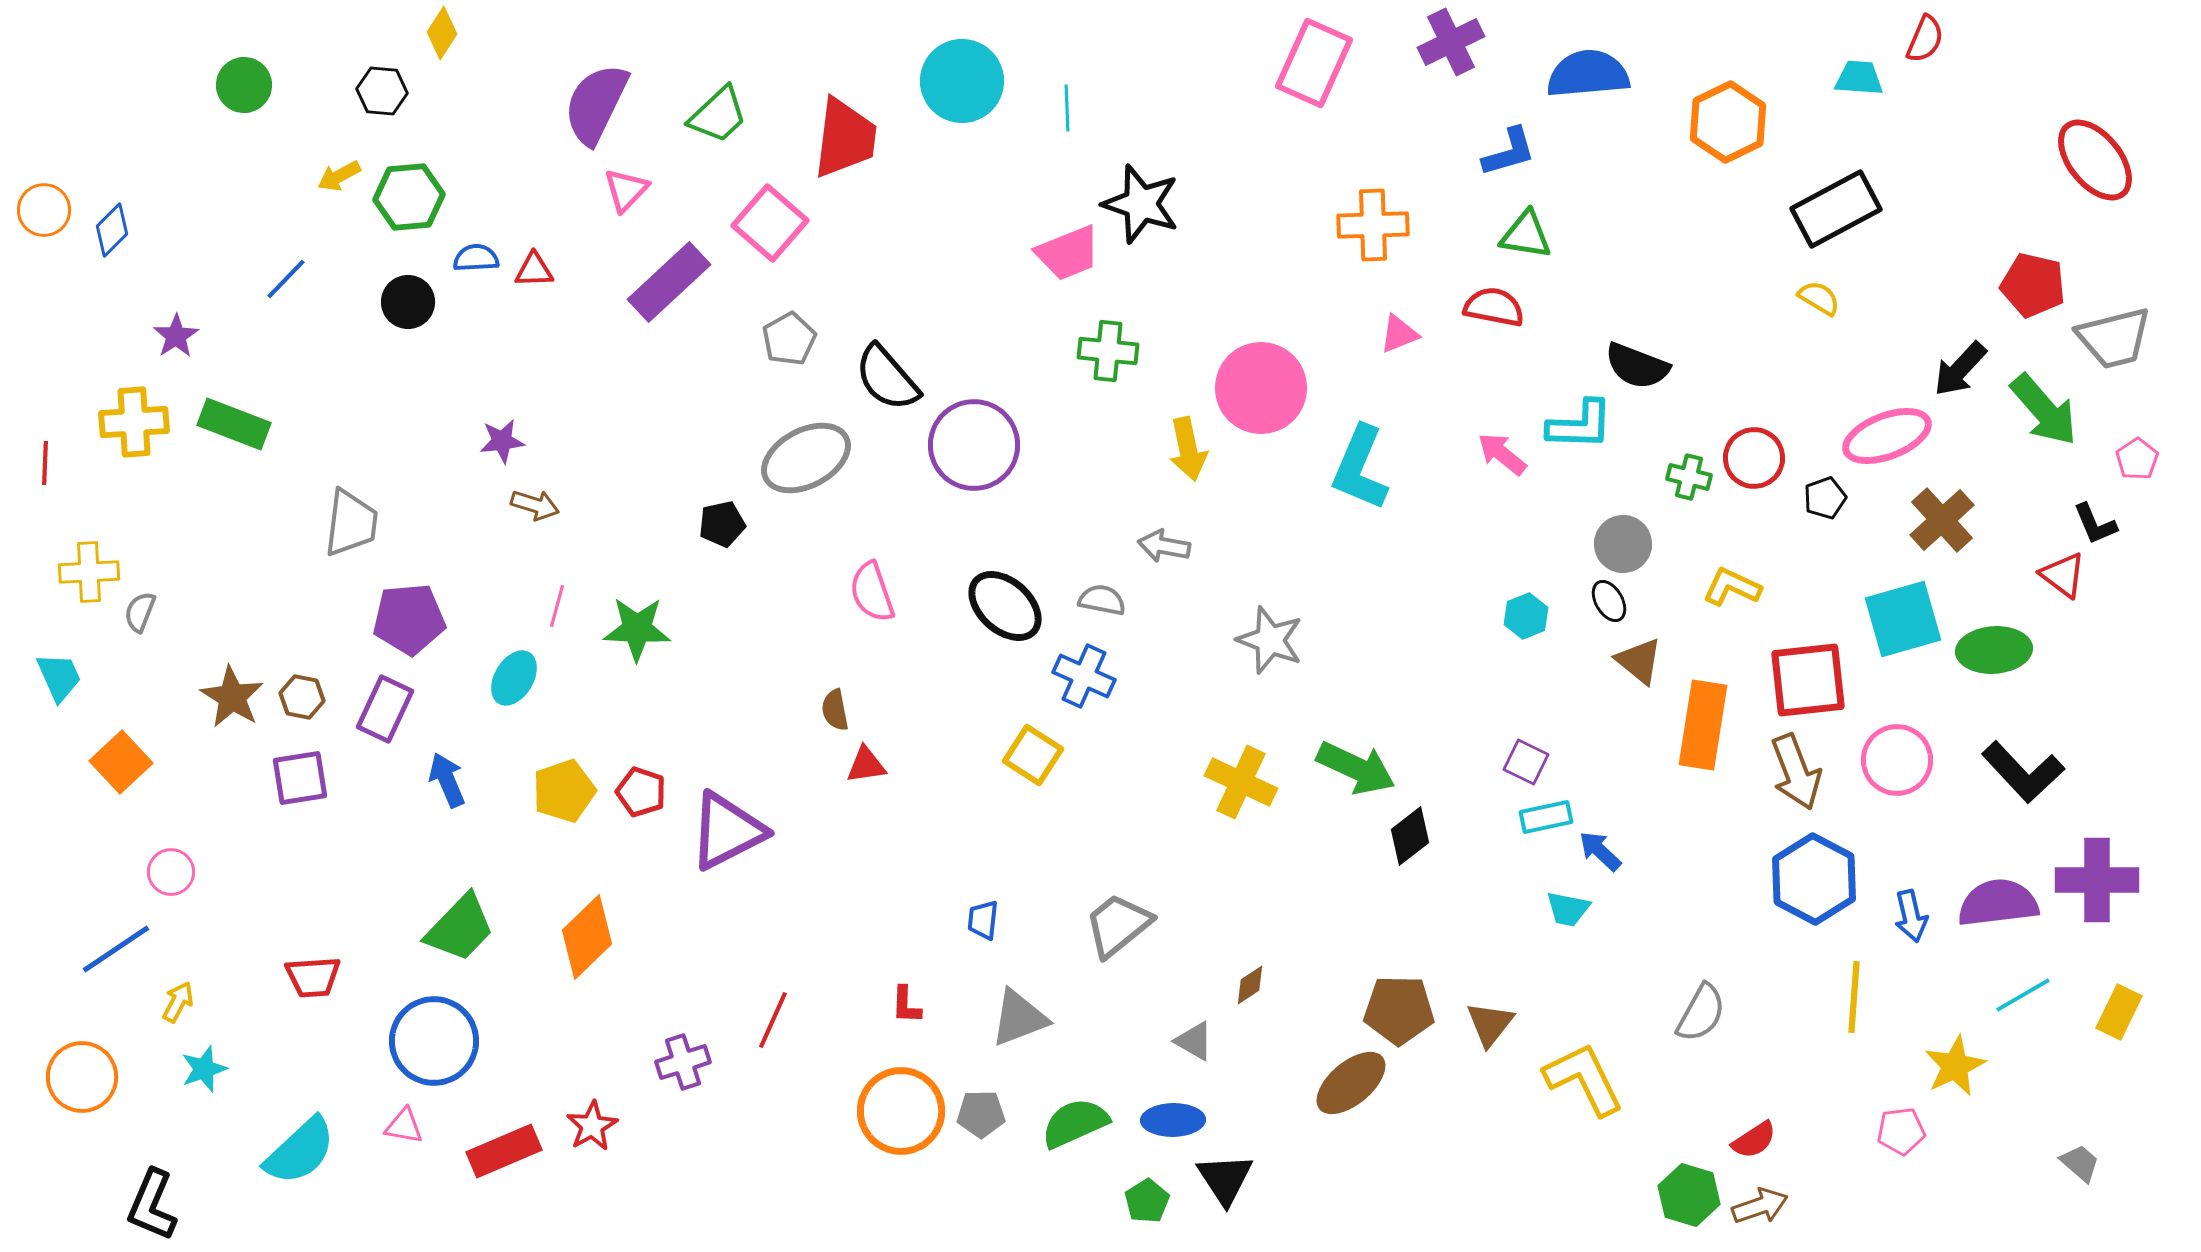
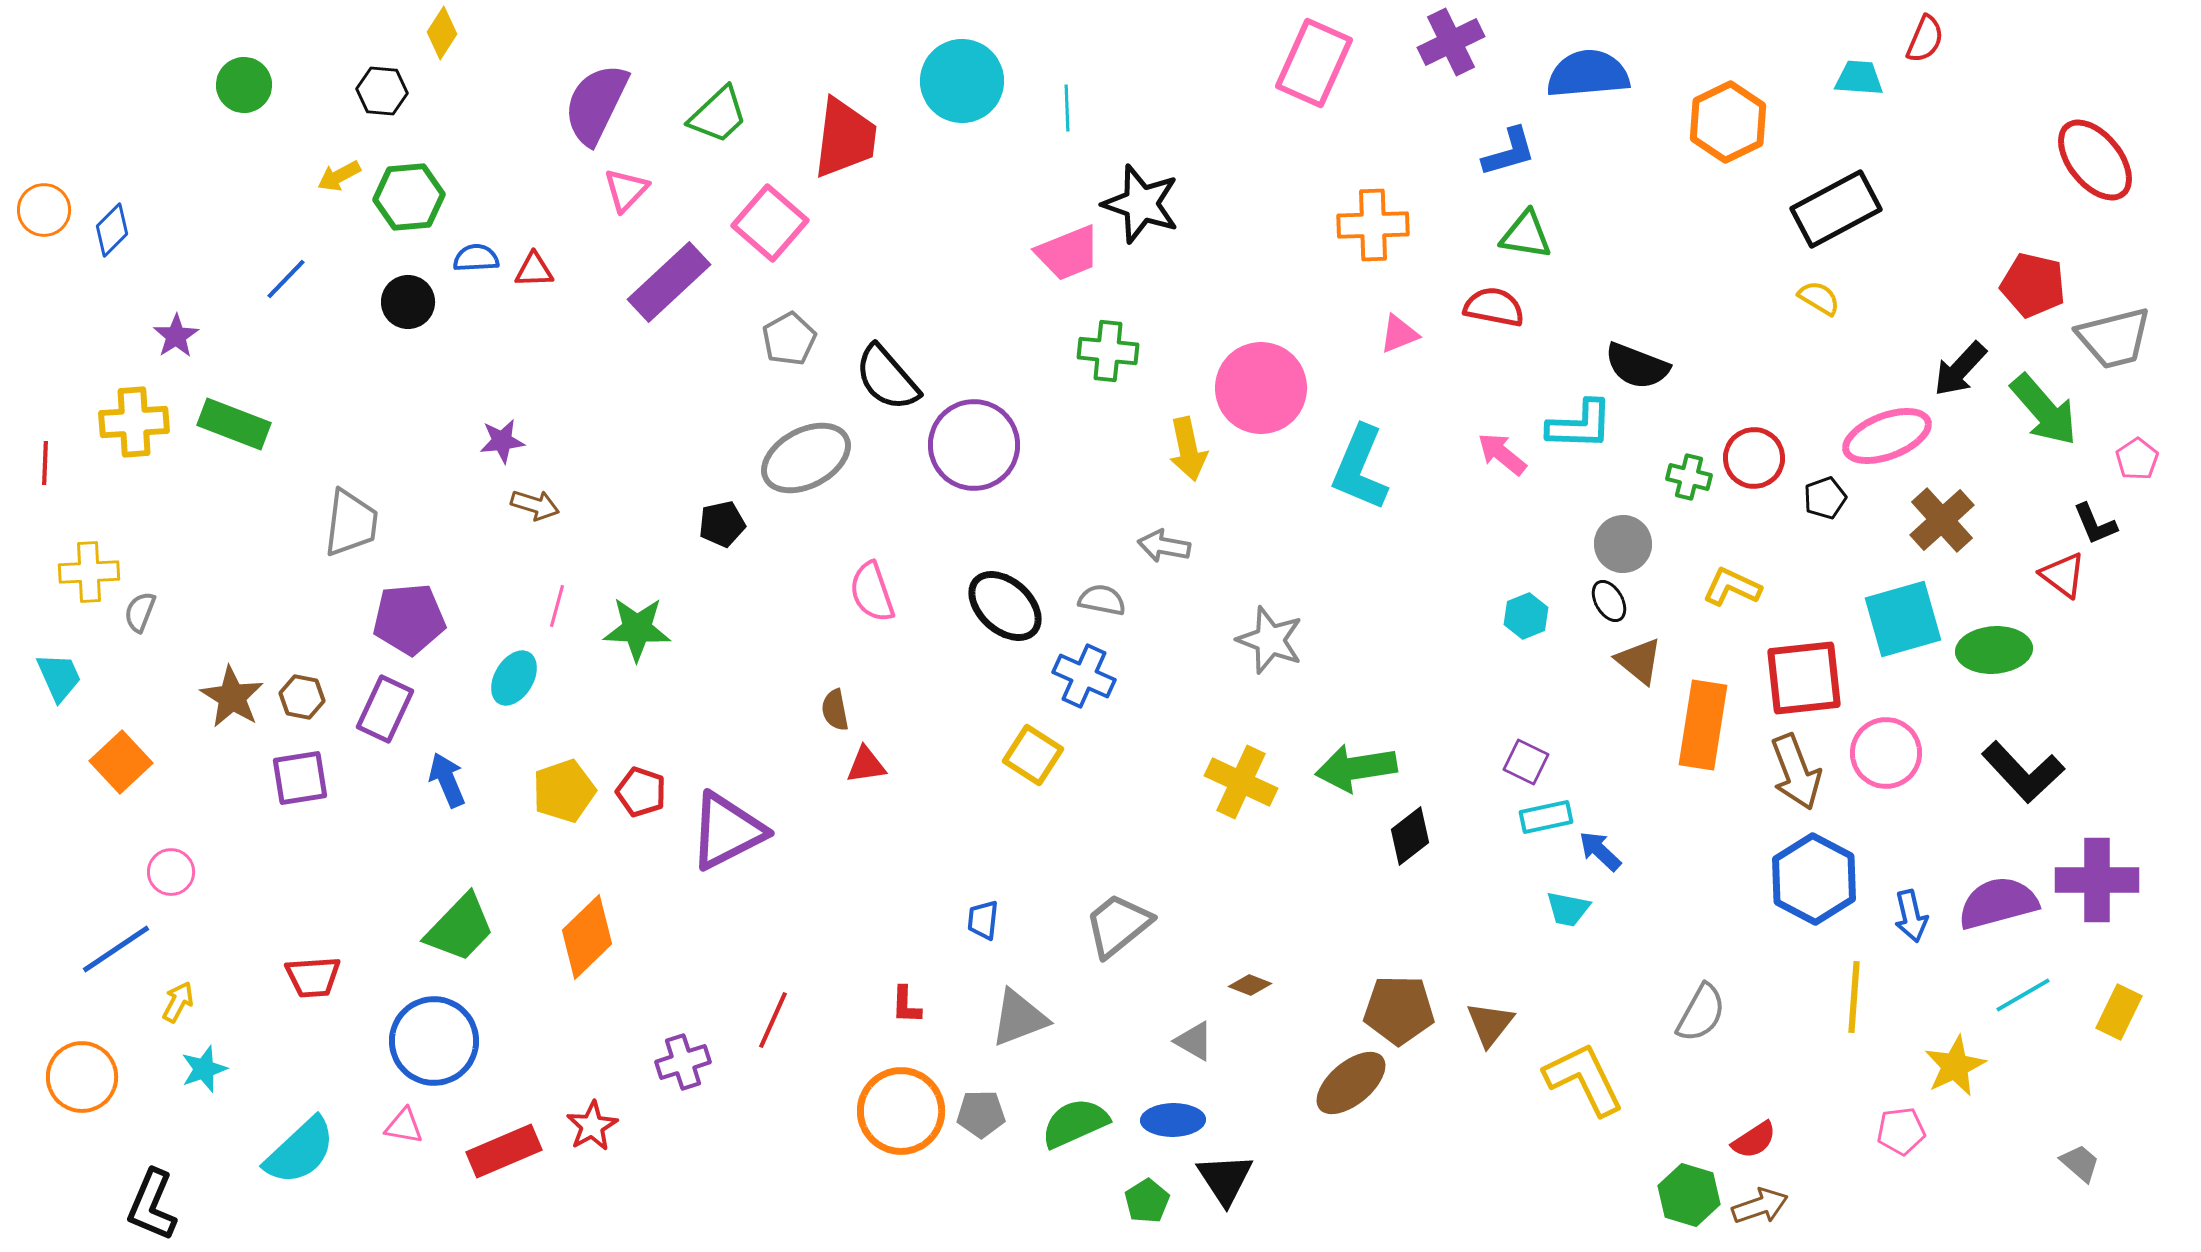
red square at (1808, 680): moved 4 px left, 2 px up
pink circle at (1897, 760): moved 11 px left, 7 px up
green arrow at (1356, 768): rotated 146 degrees clockwise
purple semicircle at (1998, 903): rotated 8 degrees counterclockwise
brown diamond at (1250, 985): rotated 54 degrees clockwise
